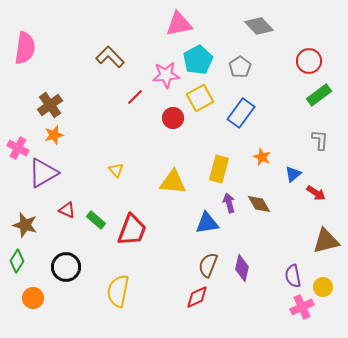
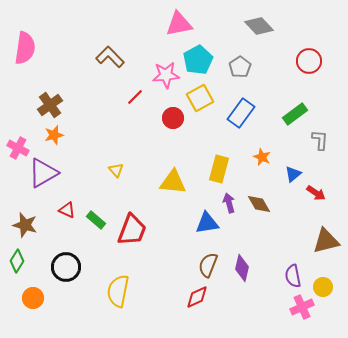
green rectangle at (319, 95): moved 24 px left, 19 px down
